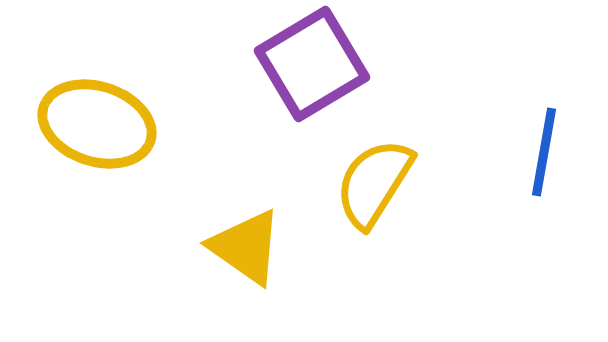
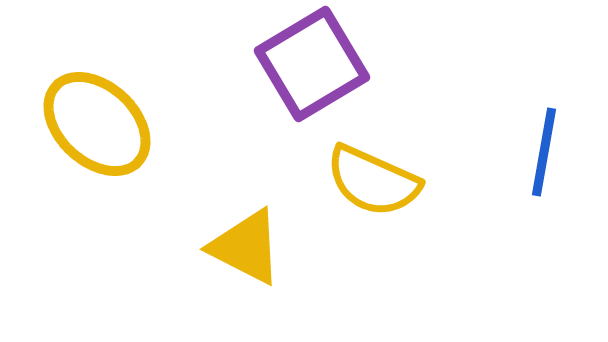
yellow ellipse: rotated 25 degrees clockwise
yellow semicircle: moved 1 px left, 2 px up; rotated 98 degrees counterclockwise
yellow triangle: rotated 8 degrees counterclockwise
